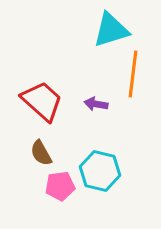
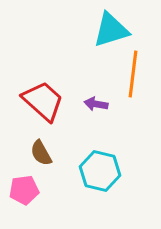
red trapezoid: moved 1 px right
pink pentagon: moved 36 px left, 4 px down
